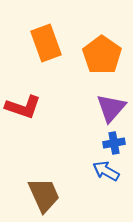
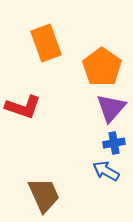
orange pentagon: moved 12 px down
